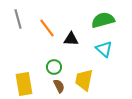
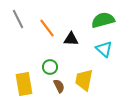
gray line: rotated 12 degrees counterclockwise
green circle: moved 4 px left
